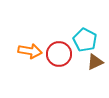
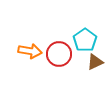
cyan pentagon: rotated 10 degrees clockwise
